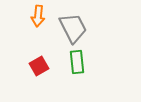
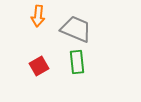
gray trapezoid: moved 3 px right, 1 px down; rotated 40 degrees counterclockwise
